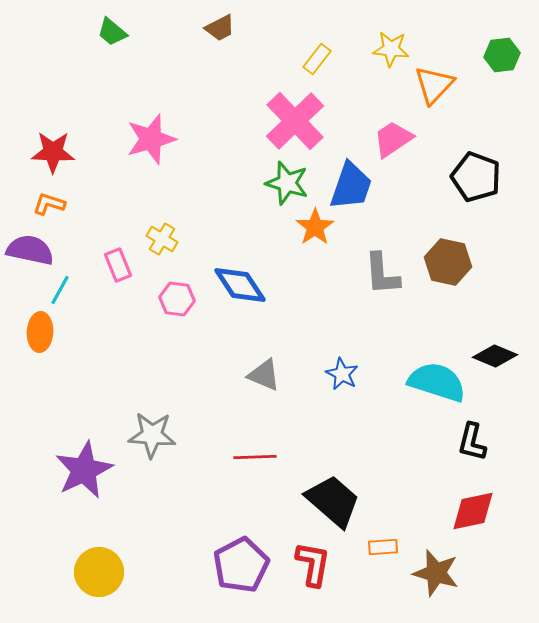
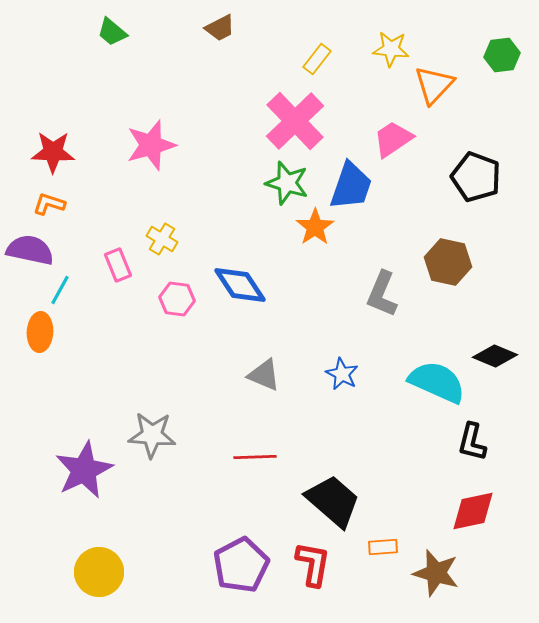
pink star: moved 6 px down
gray L-shape: moved 20 px down; rotated 27 degrees clockwise
cyan semicircle: rotated 6 degrees clockwise
